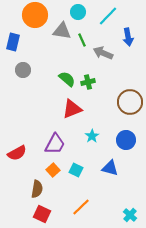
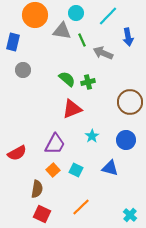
cyan circle: moved 2 px left, 1 px down
